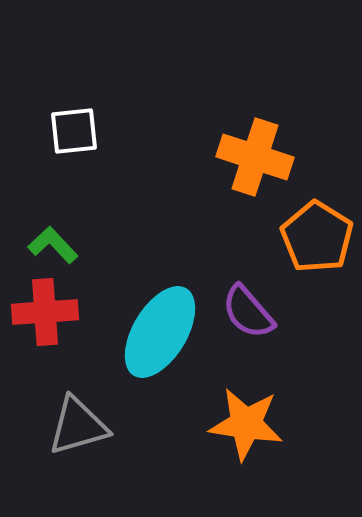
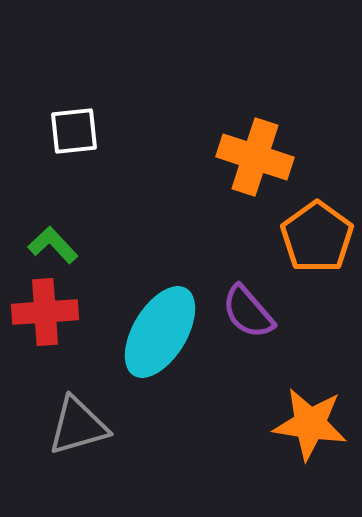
orange pentagon: rotated 4 degrees clockwise
orange star: moved 64 px right
